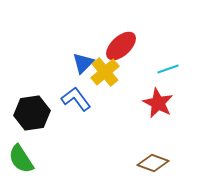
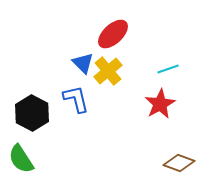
red ellipse: moved 8 px left, 12 px up
blue triangle: rotated 30 degrees counterclockwise
yellow cross: moved 3 px right, 1 px up
blue L-shape: rotated 24 degrees clockwise
red star: moved 2 px right, 1 px down; rotated 16 degrees clockwise
black hexagon: rotated 24 degrees counterclockwise
brown diamond: moved 26 px right
